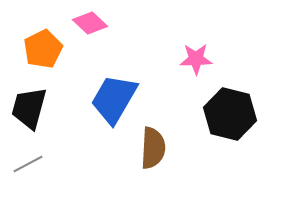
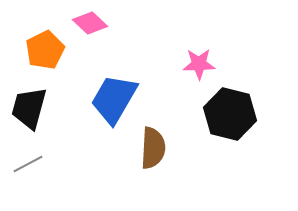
orange pentagon: moved 2 px right, 1 px down
pink star: moved 3 px right, 5 px down
